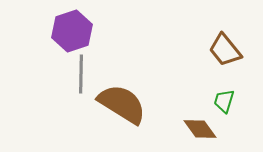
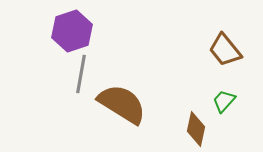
gray line: rotated 9 degrees clockwise
green trapezoid: rotated 25 degrees clockwise
brown diamond: moved 4 px left; rotated 48 degrees clockwise
